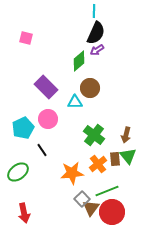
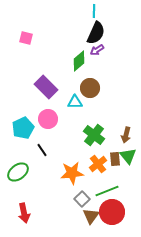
brown triangle: moved 8 px down
